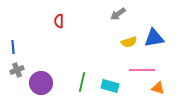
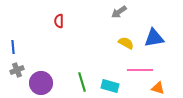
gray arrow: moved 1 px right, 2 px up
yellow semicircle: moved 3 px left, 1 px down; rotated 133 degrees counterclockwise
pink line: moved 2 px left
green line: rotated 30 degrees counterclockwise
